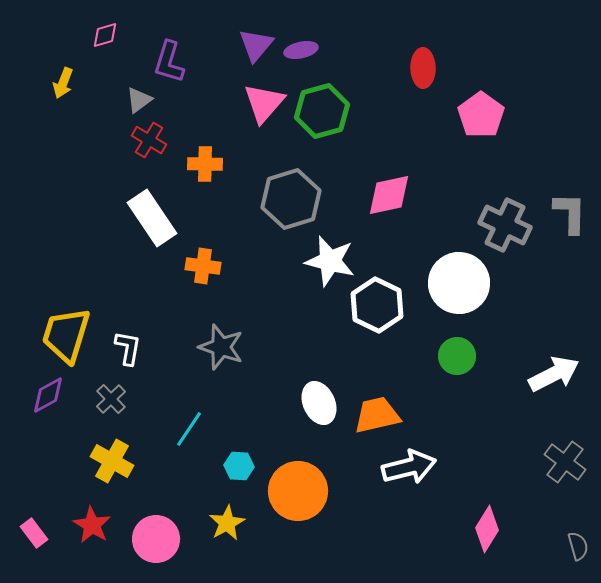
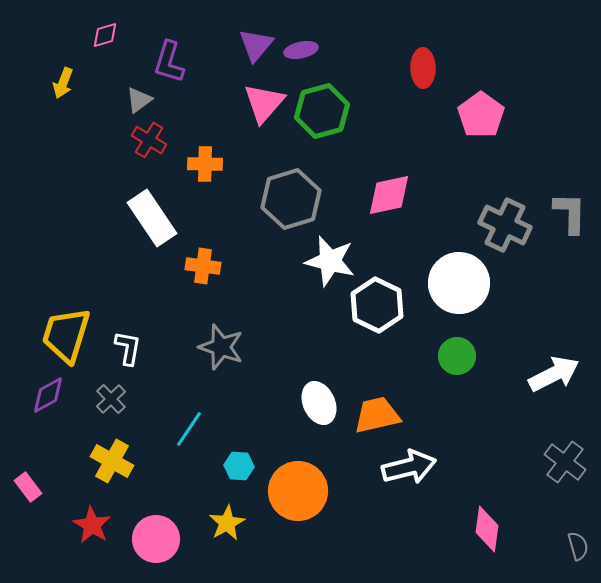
pink diamond at (487, 529): rotated 24 degrees counterclockwise
pink rectangle at (34, 533): moved 6 px left, 46 px up
